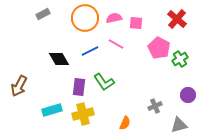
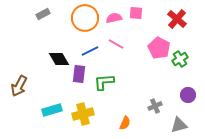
pink square: moved 10 px up
green L-shape: rotated 120 degrees clockwise
purple rectangle: moved 13 px up
